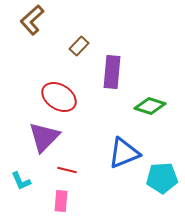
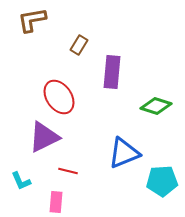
brown L-shape: rotated 32 degrees clockwise
brown rectangle: moved 1 px up; rotated 12 degrees counterclockwise
red ellipse: rotated 24 degrees clockwise
green diamond: moved 6 px right
purple triangle: rotated 20 degrees clockwise
red line: moved 1 px right, 1 px down
cyan pentagon: moved 3 px down
pink rectangle: moved 5 px left, 1 px down
